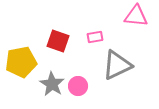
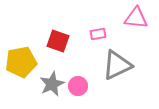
pink triangle: moved 2 px down
pink rectangle: moved 3 px right, 3 px up
gray star: rotated 15 degrees clockwise
